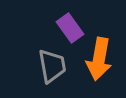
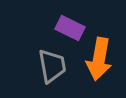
purple rectangle: rotated 28 degrees counterclockwise
